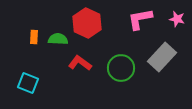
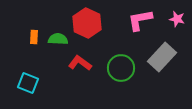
pink L-shape: moved 1 px down
